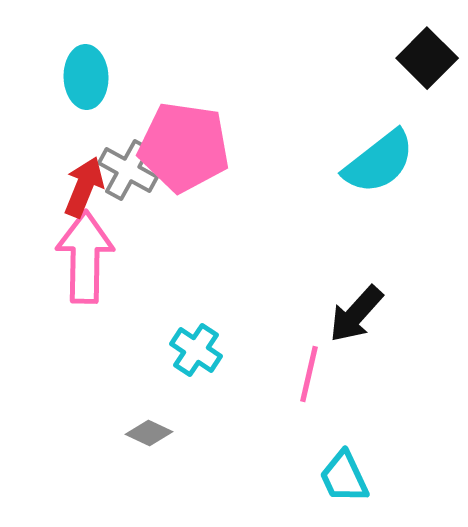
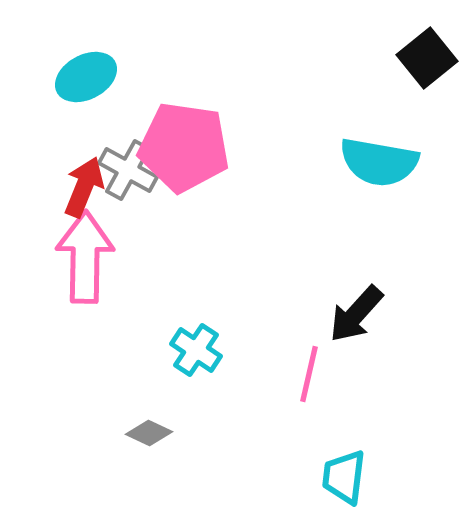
black square: rotated 6 degrees clockwise
cyan ellipse: rotated 64 degrees clockwise
cyan semicircle: rotated 48 degrees clockwise
cyan trapezoid: rotated 32 degrees clockwise
